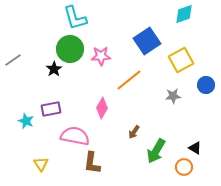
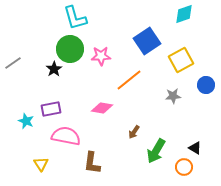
gray line: moved 3 px down
pink diamond: rotated 70 degrees clockwise
pink semicircle: moved 9 px left
